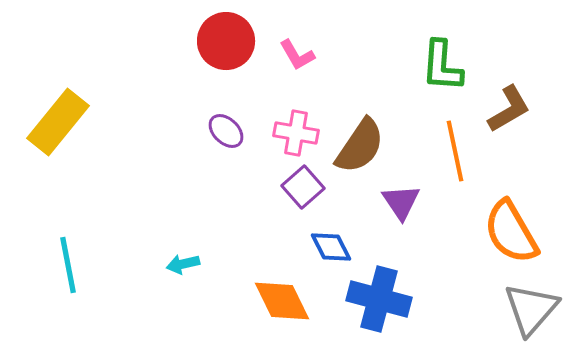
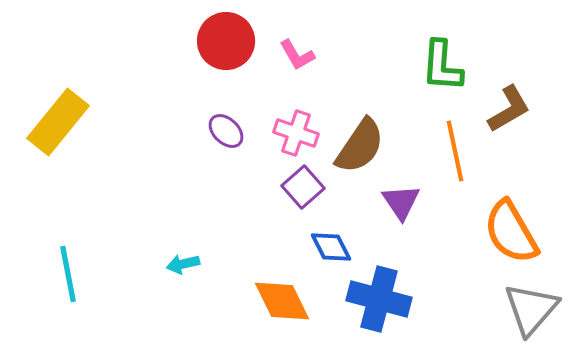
pink cross: rotated 9 degrees clockwise
cyan line: moved 9 px down
